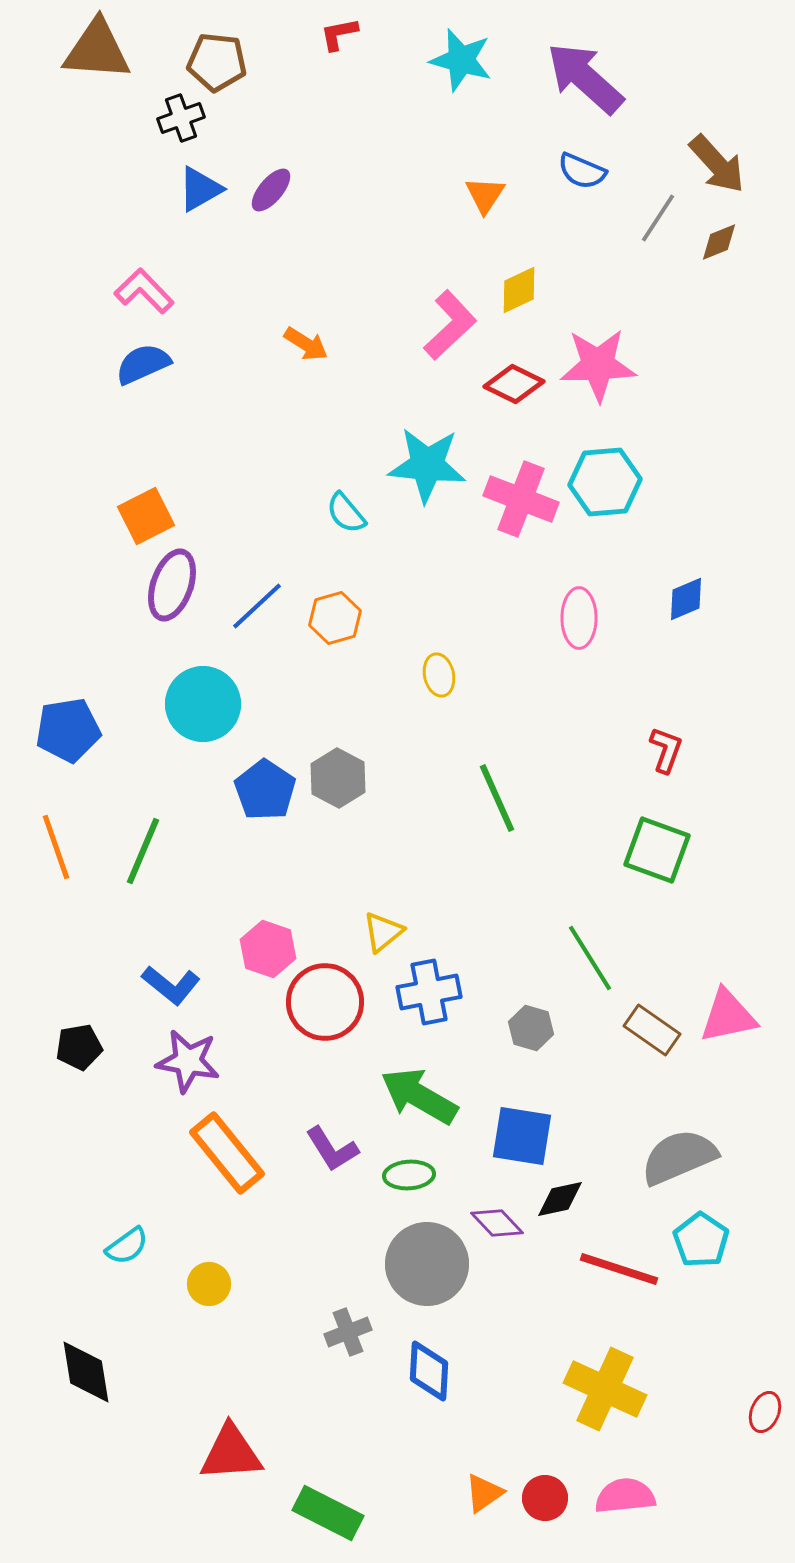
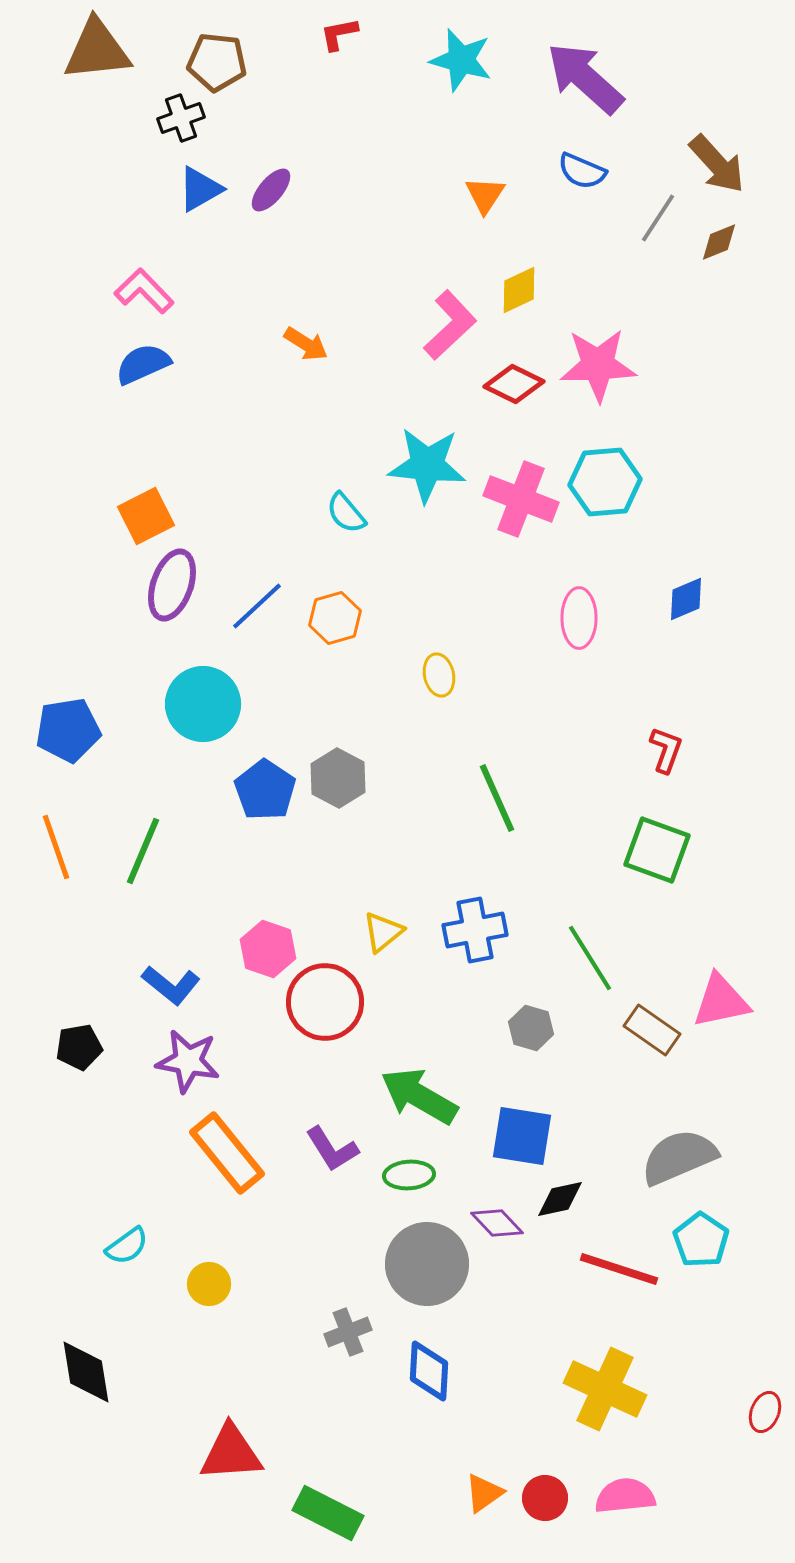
brown triangle at (97, 50): rotated 10 degrees counterclockwise
blue cross at (429, 992): moved 46 px right, 62 px up
pink triangle at (728, 1016): moved 7 px left, 15 px up
